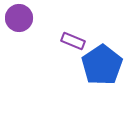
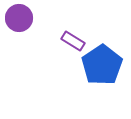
purple rectangle: rotated 10 degrees clockwise
